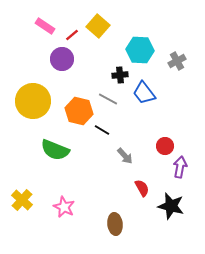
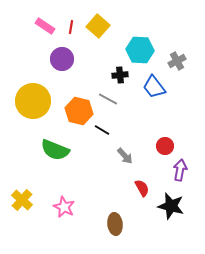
red line: moved 1 px left, 8 px up; rotated 40 degrees counterclockwise
blue trapezoid: moved 10 px right, 6 px up
purple arrow: moved 3 px down
